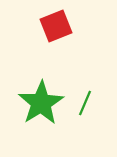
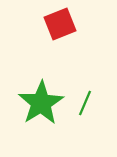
red square: moved 4 px right, 2 px up
